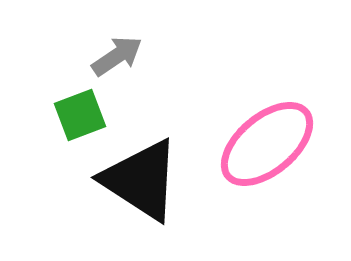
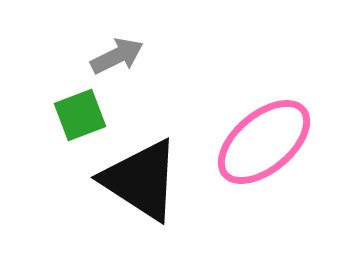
gray arrow: rotated 8 degrees clockwise
pink ellipse: moved 3 px left, 2 px up
